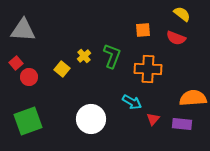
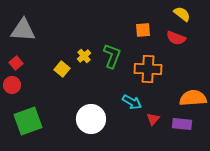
red circle: moved 17 px left, 8 px down
